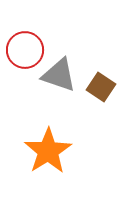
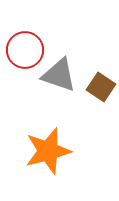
orange star: rotated 18 degrees clockwise
